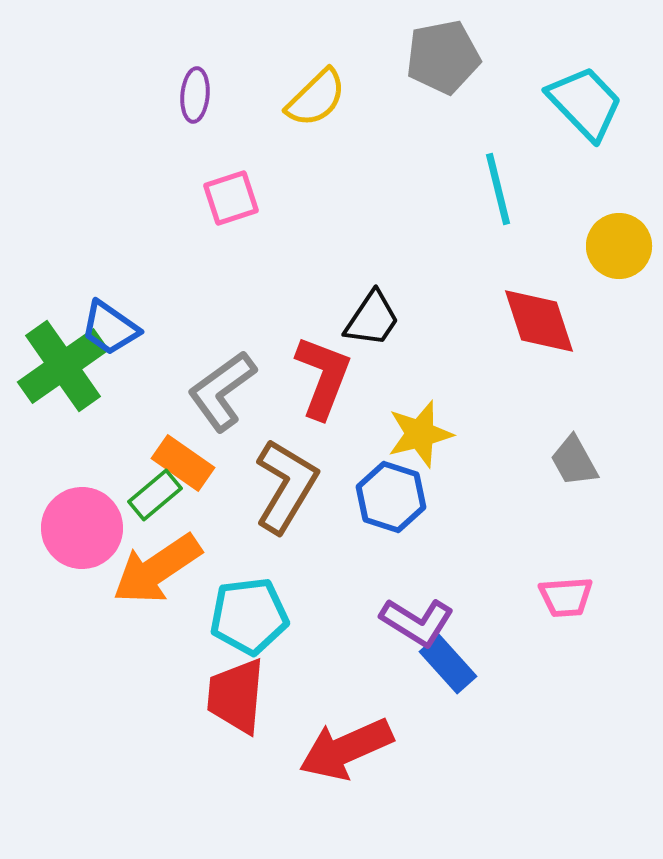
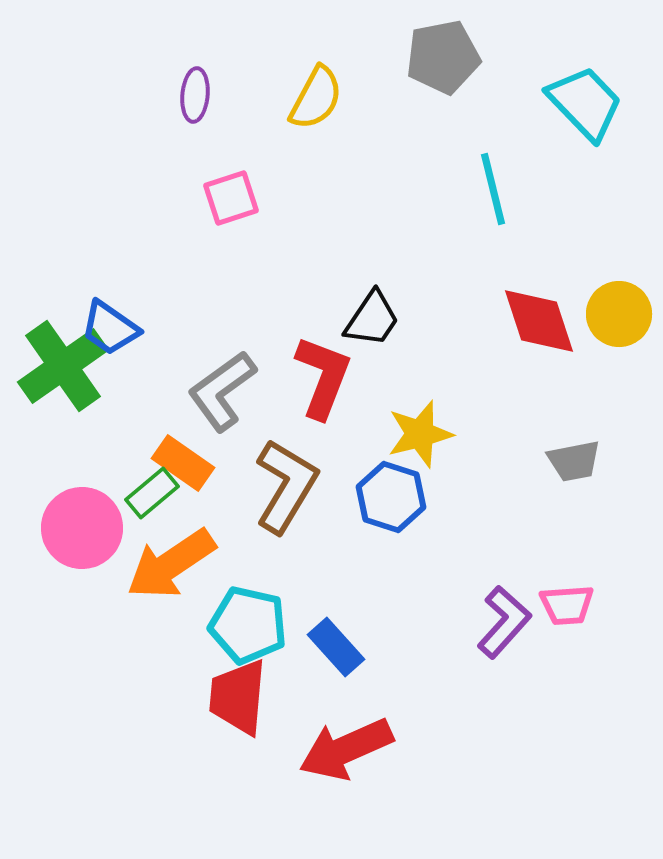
yellow semicircle: rotated 18 degrees counterclockwise
cyan line: moved 5 px left
yellow circle: moved 68 px down
gray trapezoid: rotated 72 degrees counterclockwise
green rectangle: moved 3 px left, 2 px up
orange arrow: moved 14 px right, 5 px up
pink trapezoid: moved 1 px right, 8 px down
cyan pentagon: moved 1 px left, 9 px down; rotated 20 degrees clockwise
purple L-shape: moved 87 px right; rotated 80 degrees counterclockwise
blue rectangle: moved 112 px left, 17 px up
red trapezoid: moved 2 px right, 1 px down
